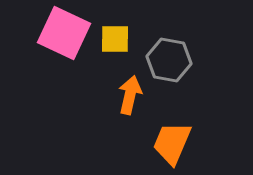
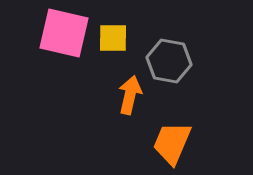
pink square: rotated 12 degrees counterclockwise
yellow square: moved 2 px left, 1 px up
gray hexagon: moved 1 px down
